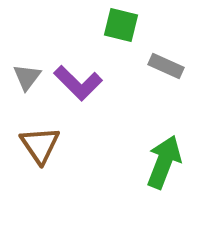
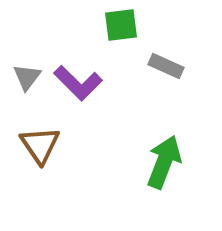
green square: rotated 21 degrees counterclockwise
